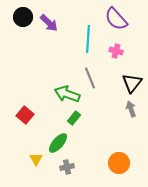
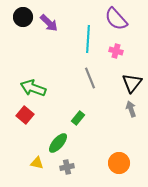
green arrow: moved 34 px left, 6 px up
green rectangle: moved 4 px right
yellow triangle: moved 1 px right, 4 px down; rotated 48 degrees counterclockwise
